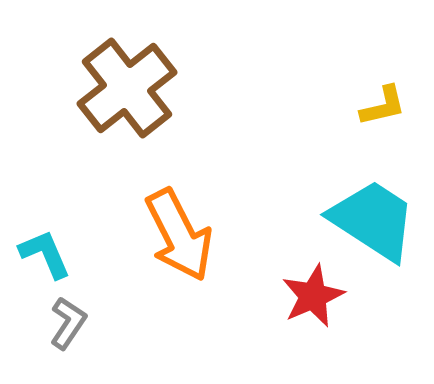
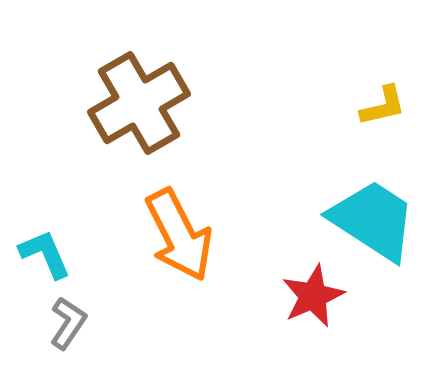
brown cross: moved 12 px right, 15 px down; rotated 8 degrees clockwise
